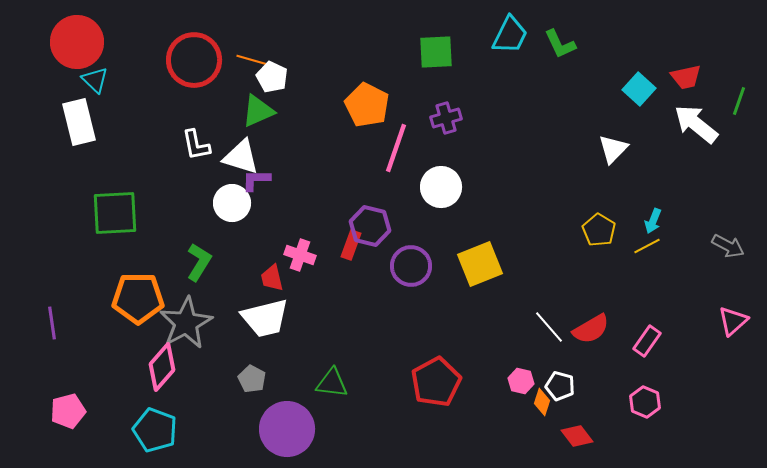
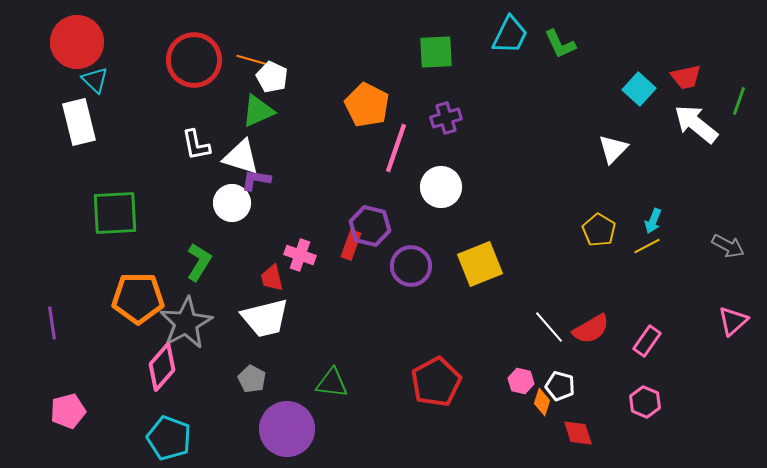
purple L-shape at (256, 180): rotated 8 degrees clockwise
cyan pentagon at (155, 430): moved 14 px right, 8 px down
red diamond at (577, 436): moved 1 px right, 3 px up; rotated 20 degrees clockwise
